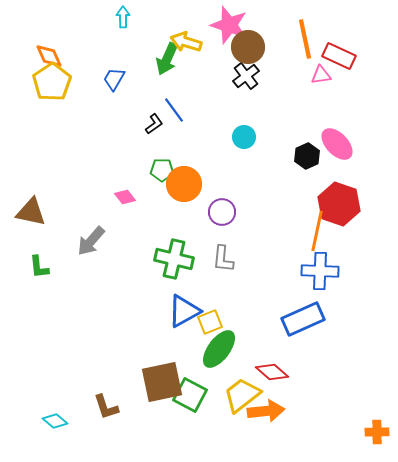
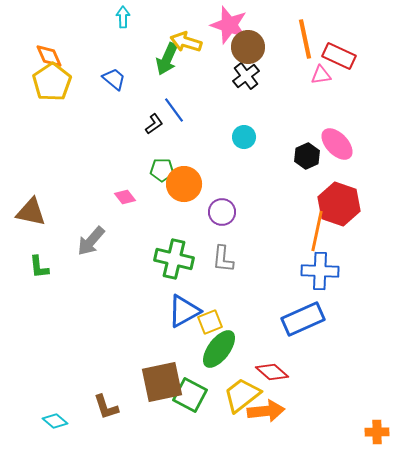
blue trapezoid at (114, 79): rotated 100 degrees clockwise
